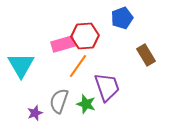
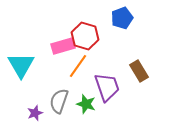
red hexagon: rotated 20 degrees clockwise
pink rectangle: moved 2 px down
brown rectangle: moved 7 px left, 16 px down
